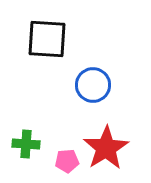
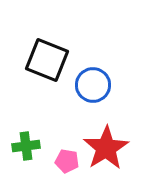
black square: moved 21 px down; rotated 18 degrees clockwise
green cross: moved 2 px down; rotated 12 degrees counterclockwise
pink pentagon: rotated 15 degrees clockwise
